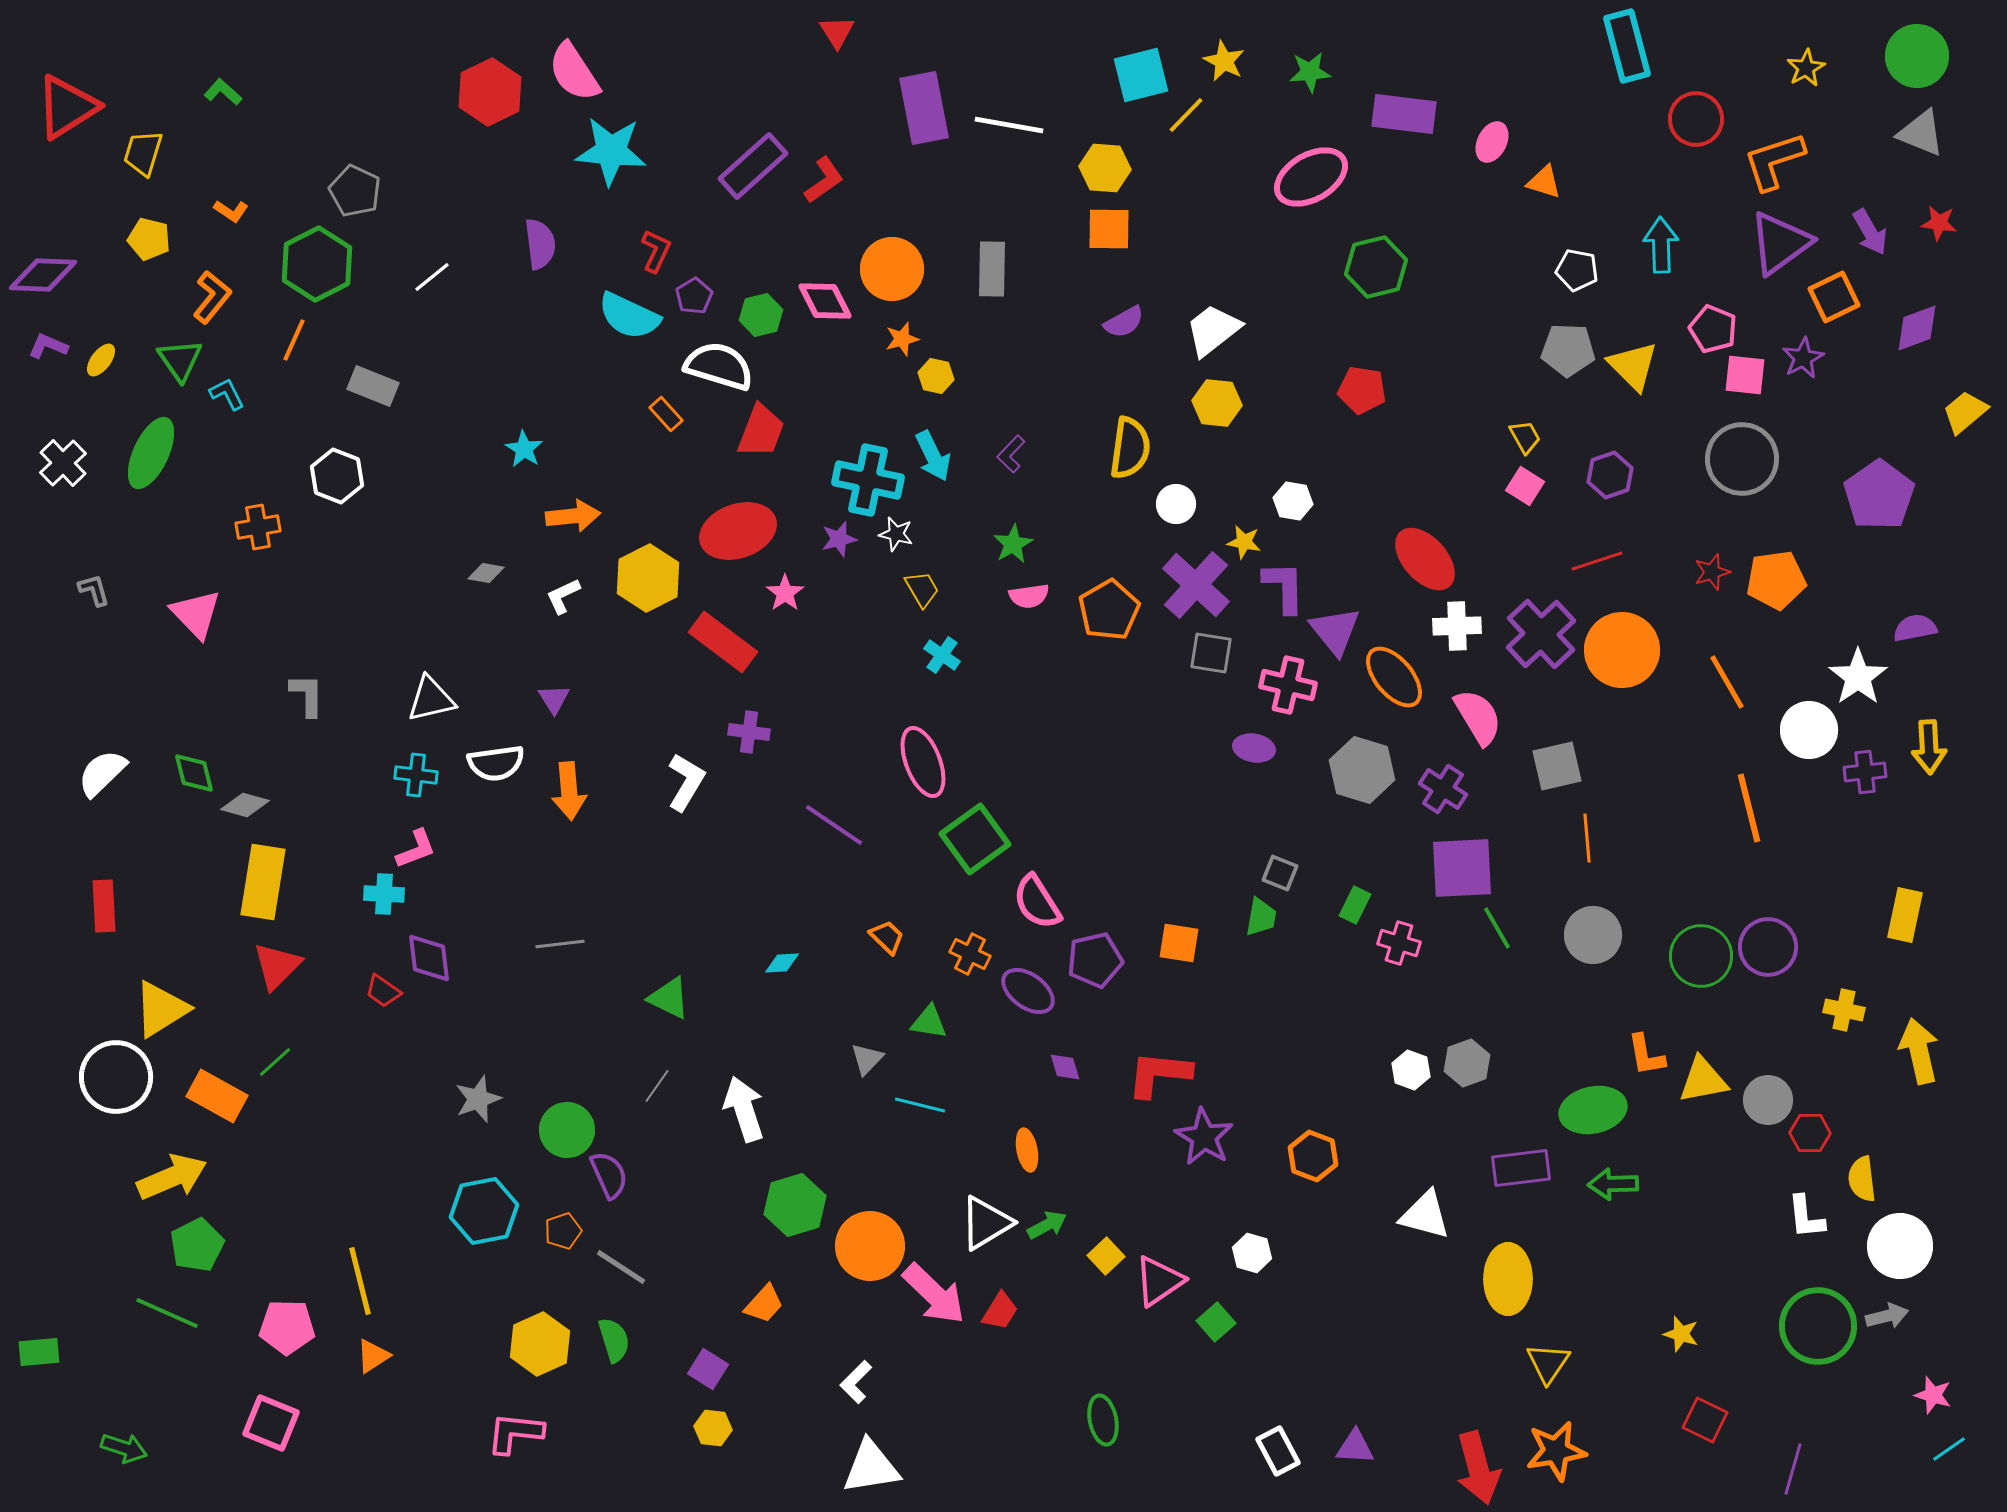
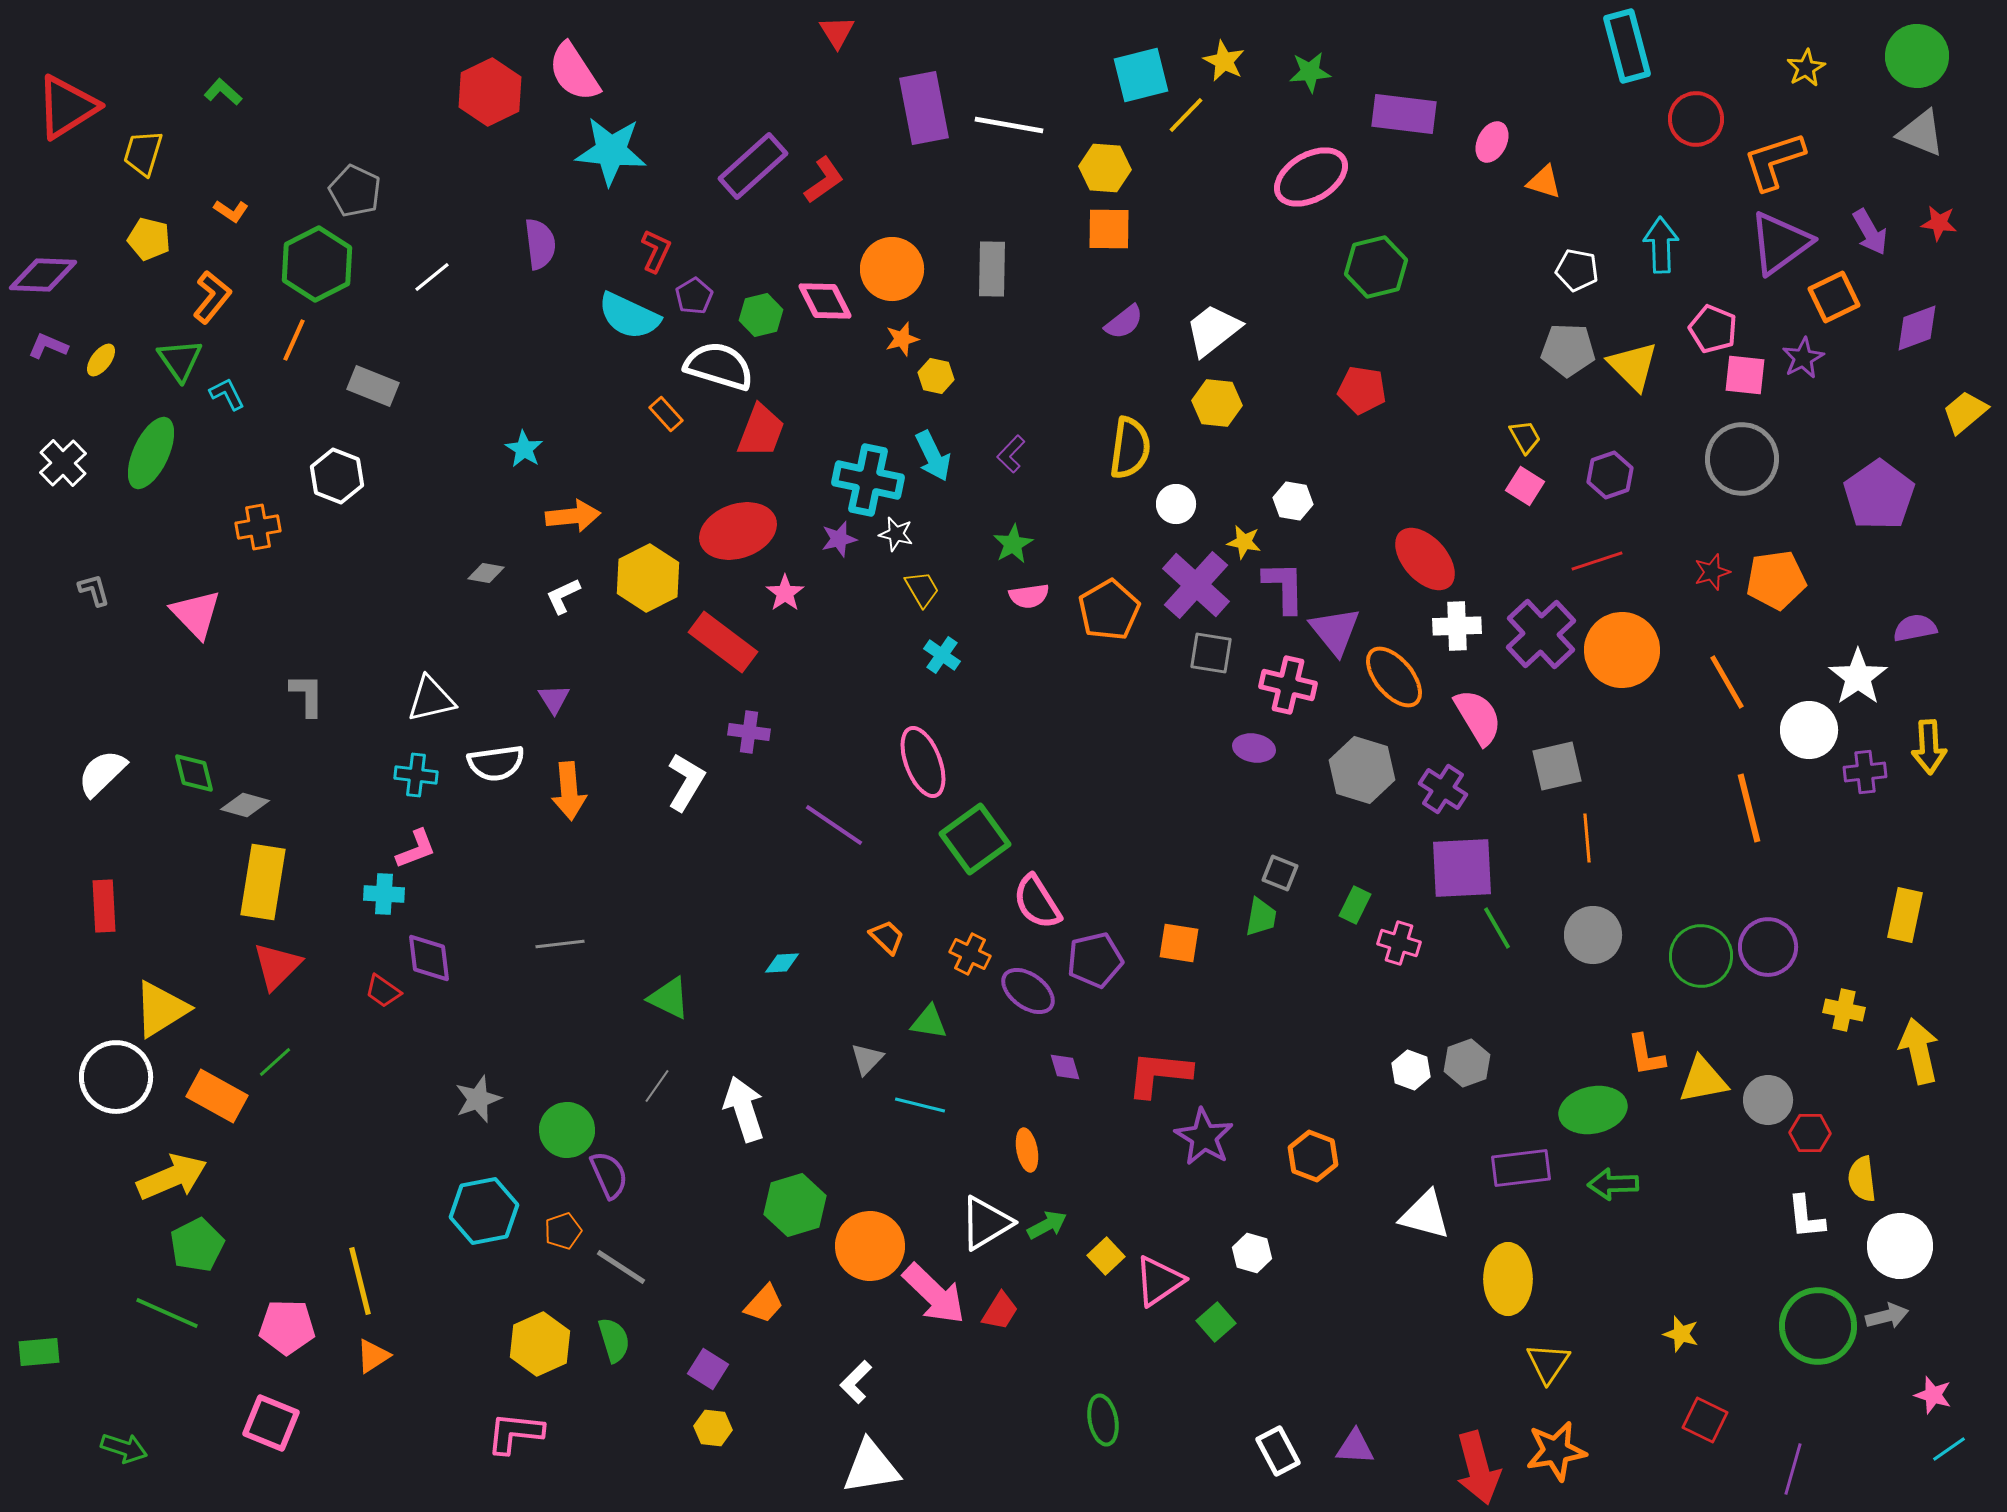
purple semicircle at (1124, 322): rotated 9 degrees counterclockwise
